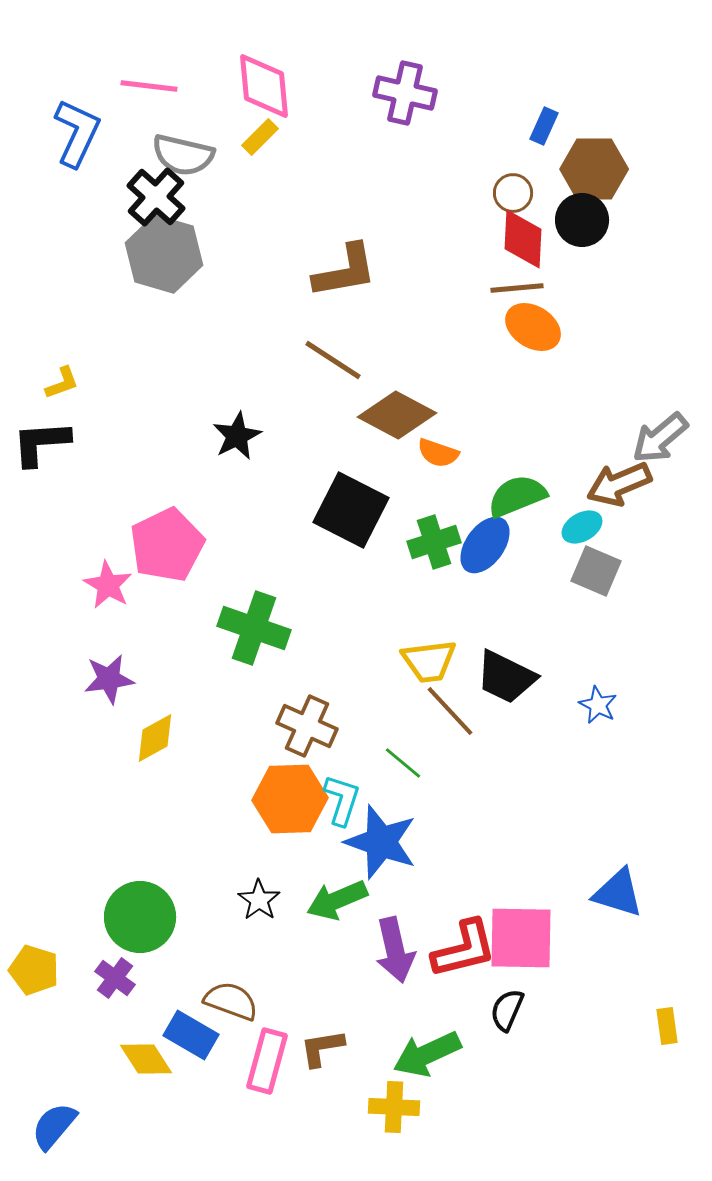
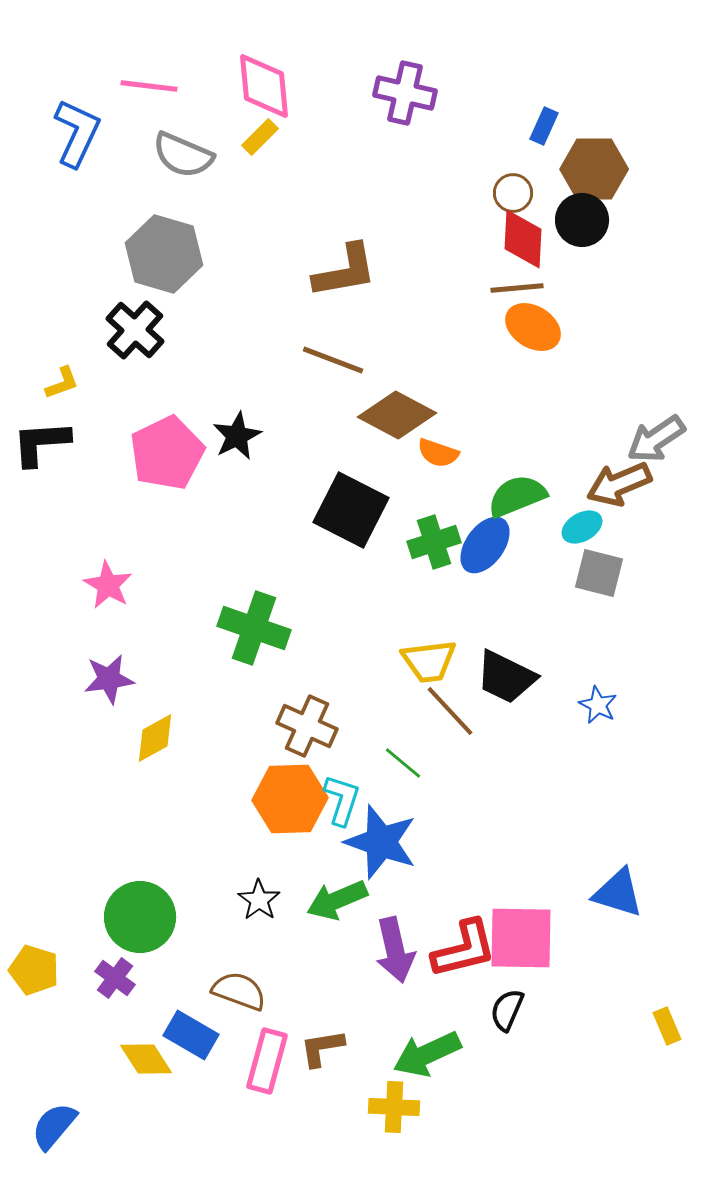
gray semicircle at (183, 155): rotated 10 degrees clockwise
black cross at (156, 197): moved 21 px left, 133 px down
brown line at (333, 360): rotated 12 degrees counterclockwise
gray arrow at (660, 438): moved 4 px left, 1 px down; rotated 6 degrees clockwise
pink pentagon at (167, 545): moved 92 px up
gray square at (596, 571): moved 3 px right, 2 px down; rotated 9 degrees counterclockwise
brown semicircle at (231, 1001): moved 8 px right, 10 px up
yellow rectangle at (667, 1026): rotated 15 degrees counterclockwise
